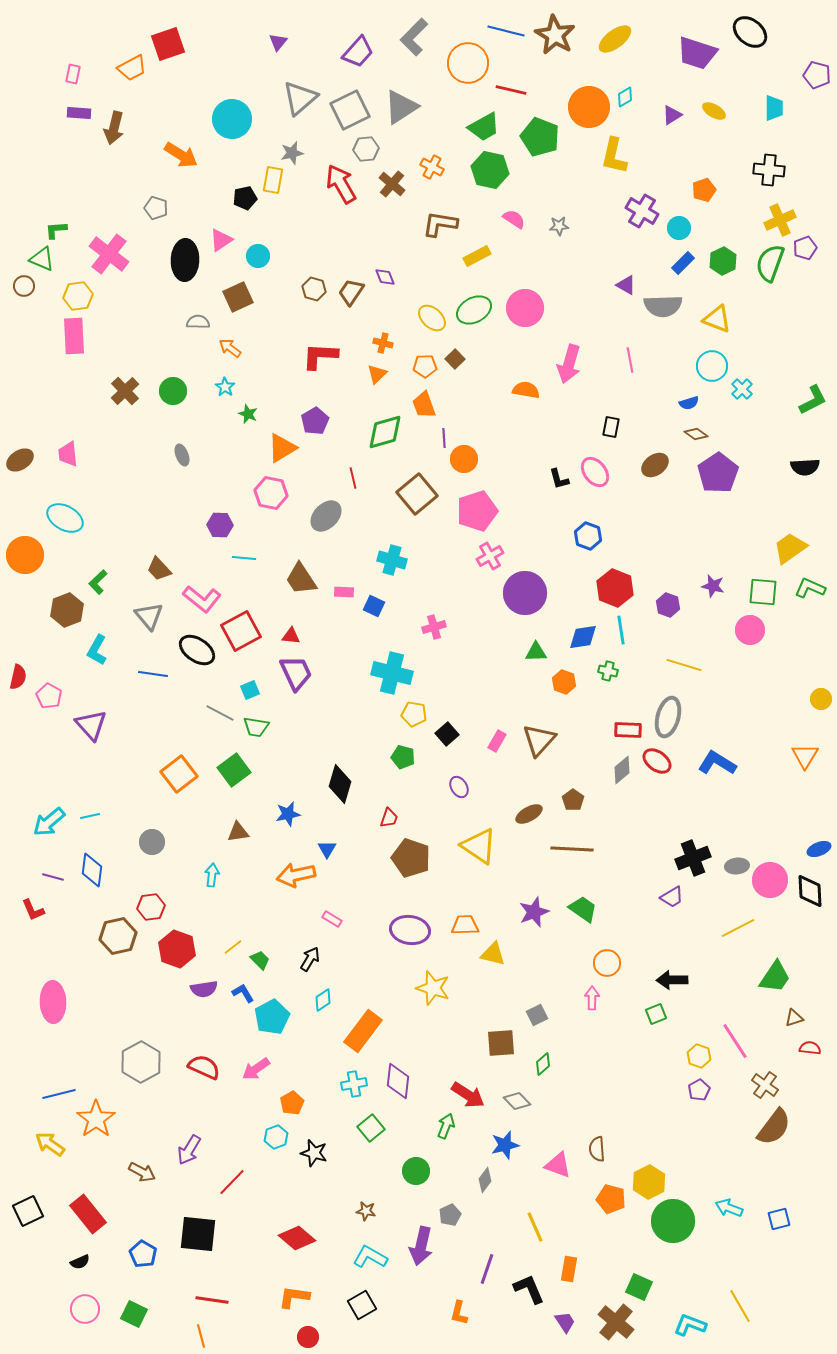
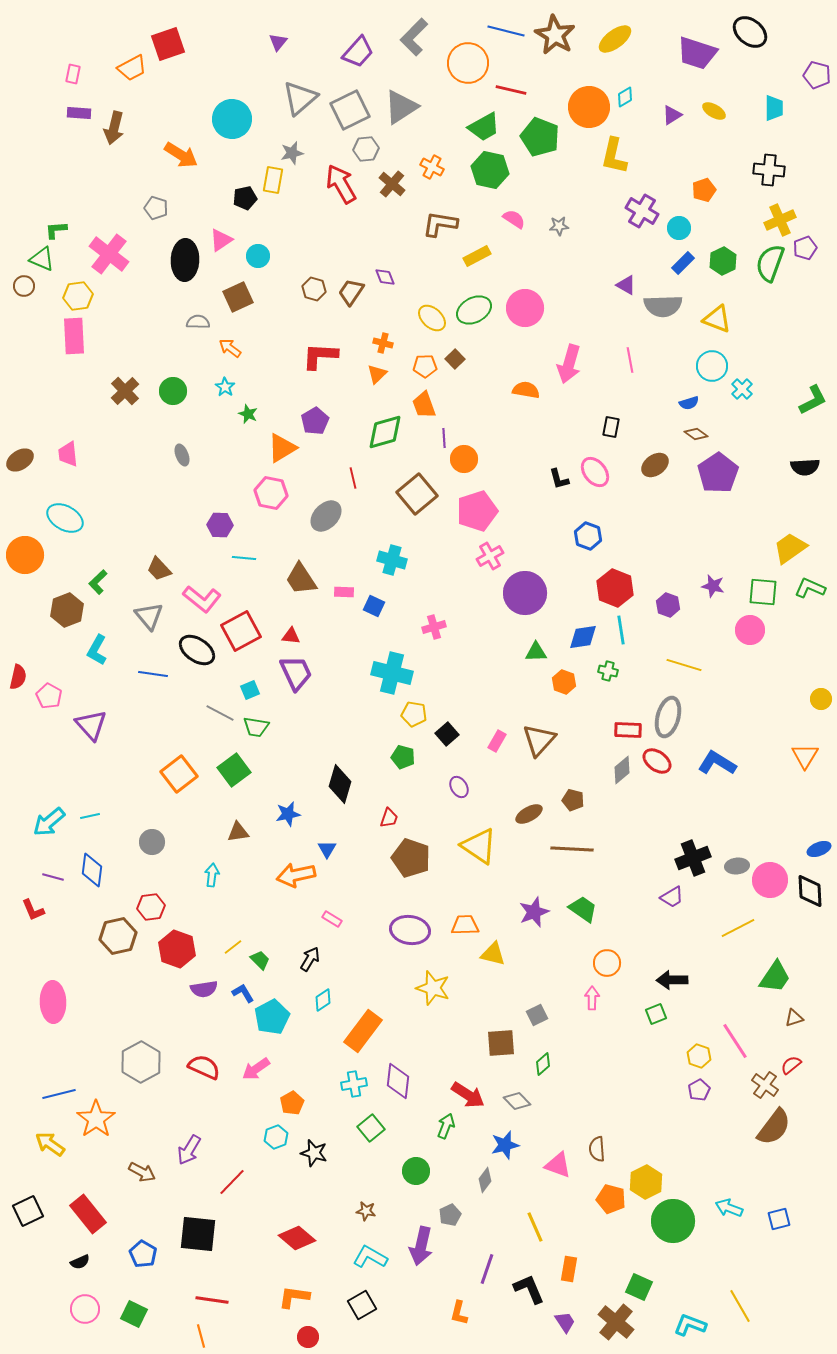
brown pentagon at (573, 800): rotated 20 degrees counterclockwise
red semicircle at (810, 1048): moved 19 px left, 17 px down; rotated 45 degrees counterclockwise
yellow hexagon at (649, 1182): moved 3 px left
